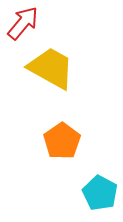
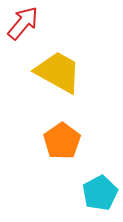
yellow trapezoid: moved 7 px right, 4 px down
cyan pentagon: rotated 16 degrees clockwise
